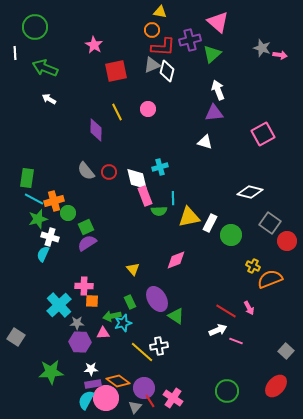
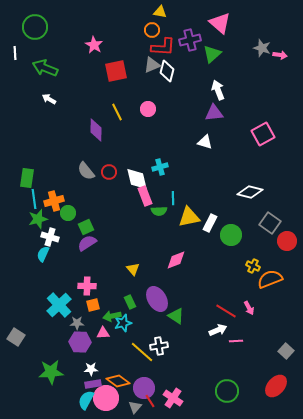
pink triangle at (218, 22): moved 2 px right, 1 px down
cyan line at (34, 199): rotated 54 degrees clockwise
pink cross at (84, 286): moved 3 px right
orange square at (92, 301): moved 1 px right, 4 px down; rotated 16 degrees counterclockwise
pink line at (236, 341): rotated 24 degrees counterclockwise
